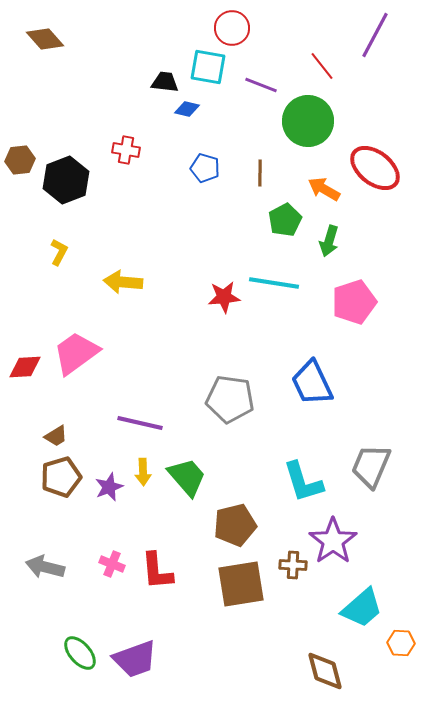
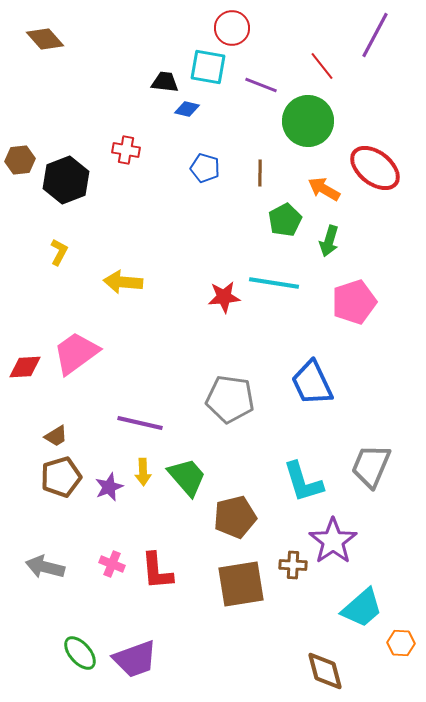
brown pentagon at (235, 525): moved 8 px up
